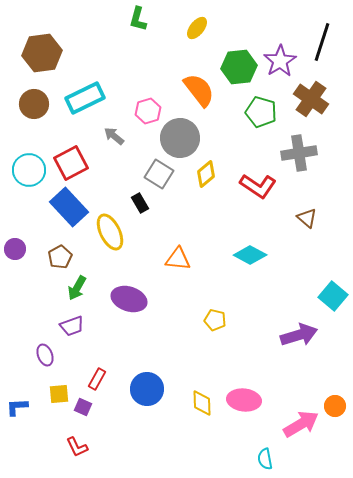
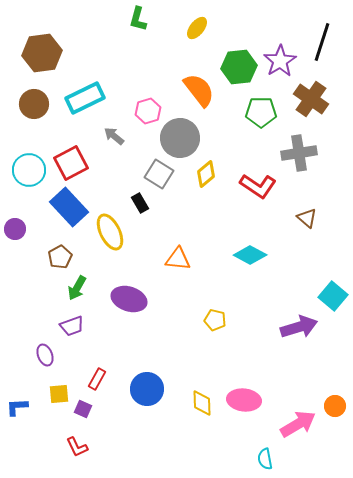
green pentagon at (261, 112): rotated 16 degrees counterclockwise
purple circle at (15, 249): moved 20 px up
purple arrow at (299, 335): moved 8 px up
purple square at (83, 407): moved 2 px down
pink arrow at (301, 424): moved 3 px left
